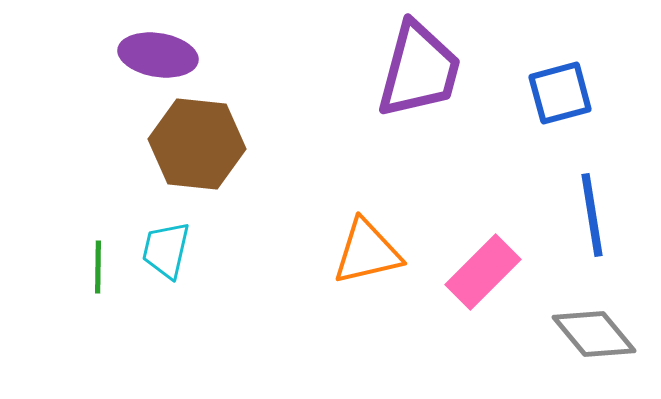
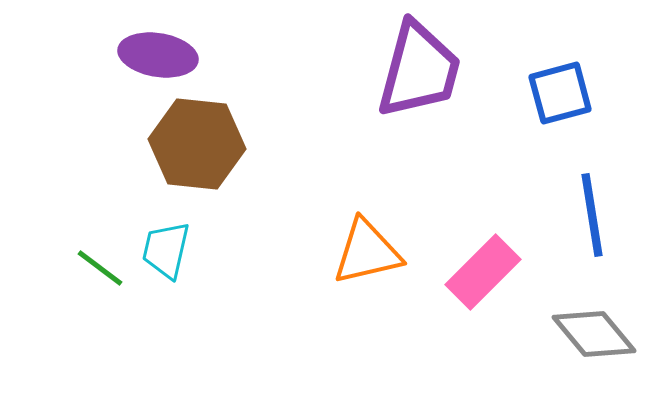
green line: moved 2 px right, 1 px down; rotated 54 degrees counterclockwise
